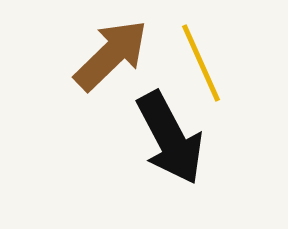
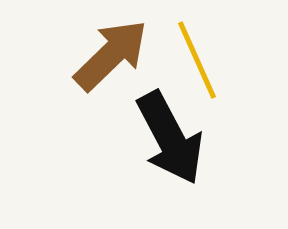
yellow line: moved 4 px left, 3 px up
